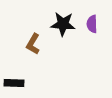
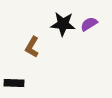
purple semicircle: moved 3 px left; rotated 60 degrees clockwise
brown L-shape: moved 1 px left, 3 px down
